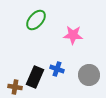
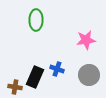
green ellipse: rotated 40 degrees counterclockwise
pink star: moved 13 px right, 5 px down; rotated 12 degrees counterclockwise
